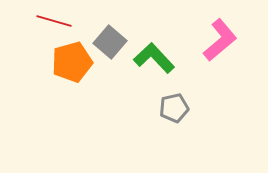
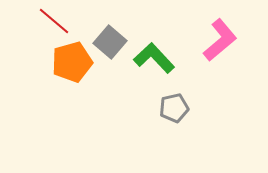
red line: rotated 24 degrees clockwise
